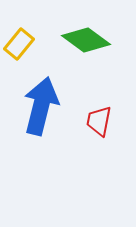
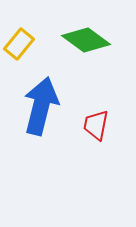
red trapezoid: moved 3 px left, 4 px down
